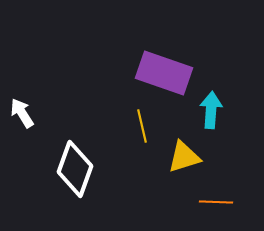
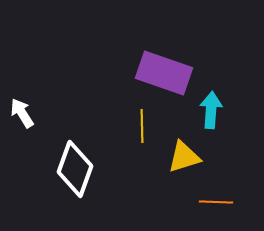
yellow line: rotated 12 degrees clockwise
